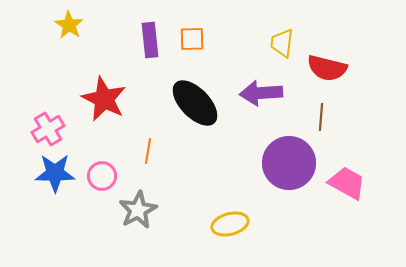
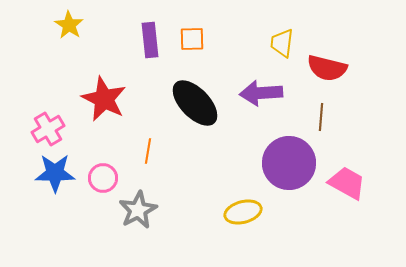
pink circle: moved 1 px right, 2 px down
yellow ellipse: moved 13 px right, 12 px up
